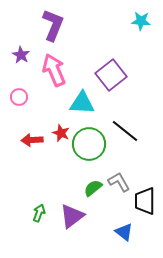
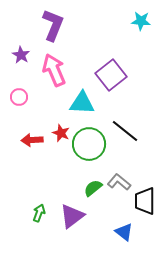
gray L-shape: rotated 20 degrees counterclockwise
